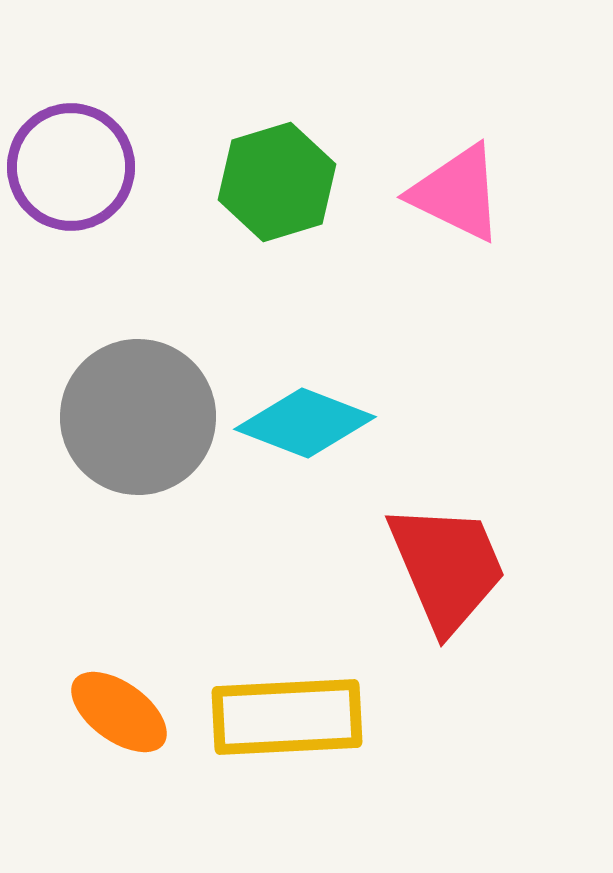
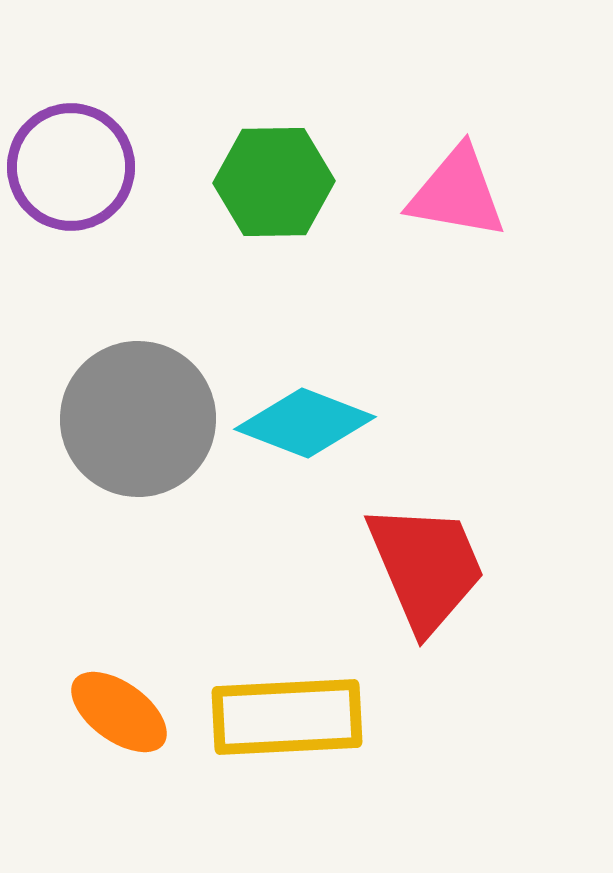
green hexagon: moved 3 px left; rotated 16 degrees clockwise
pink triangle: rotated 16 degrees counterclockwise
gray circle: moved 2 px down
red trapezoid: moved 21 px left
